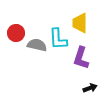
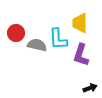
purple L-shape: moved 3 px up
